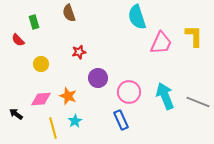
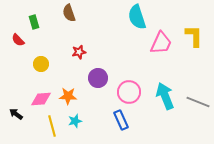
orange star: rotated 18 degrees counterclockwise
cyan star: rotated 16 degrees clockwise
yellow line: moved 1 px left, 2 px up
